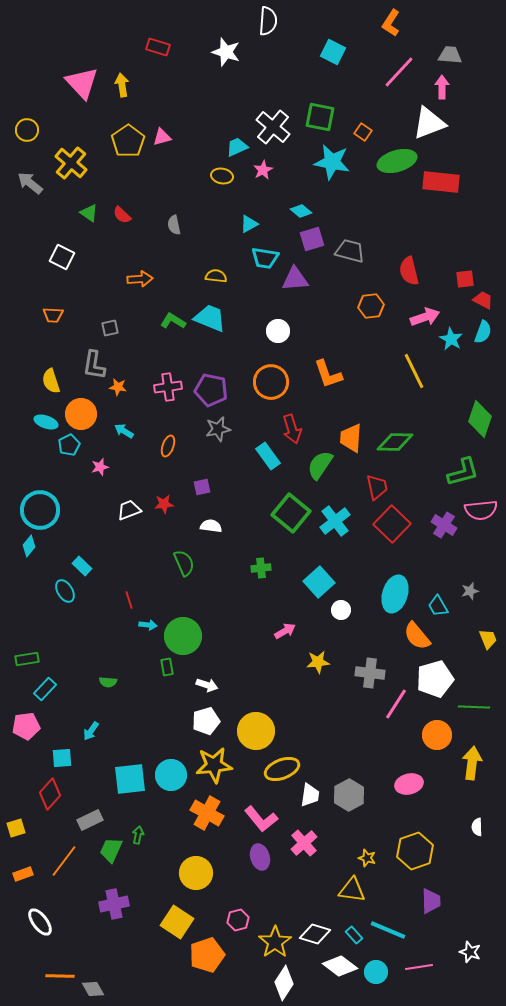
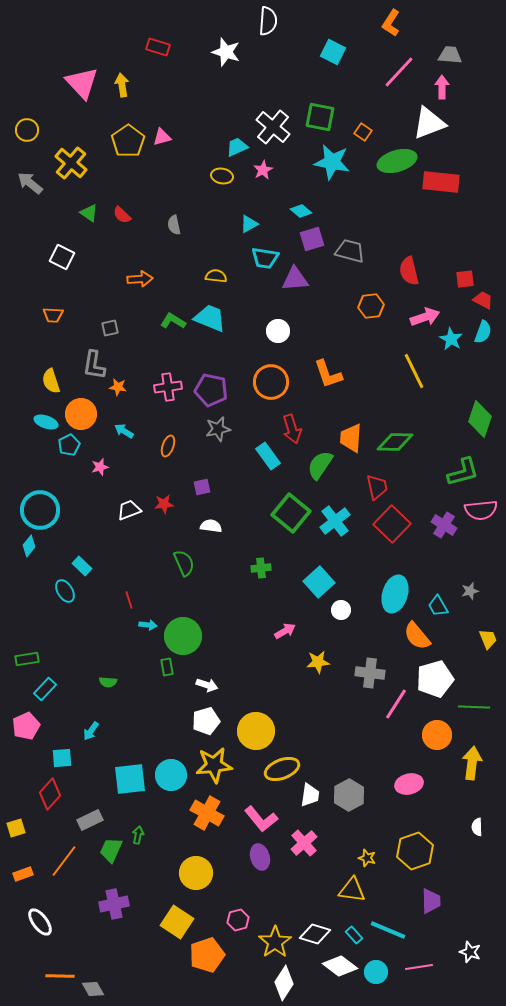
pink pentagon at (26, 726): rotated 16 degrees counterclockwise
